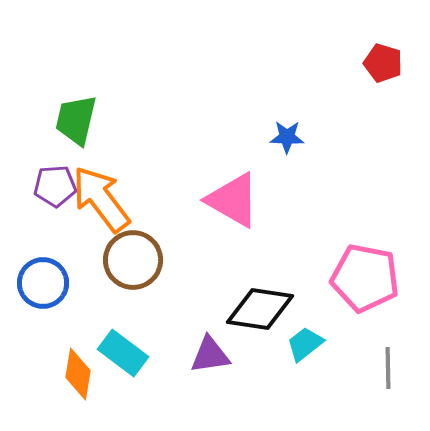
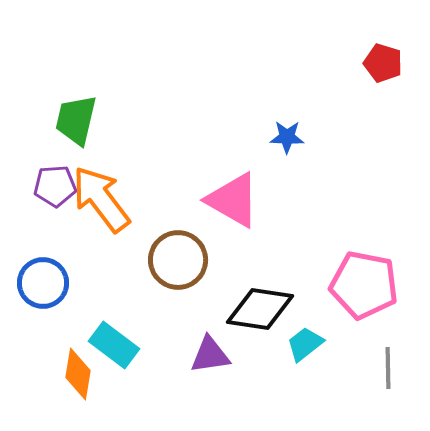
brown circle: moved 45 px right
pink pentagon: moved 1 px left, 7 px down
cyan rectangle: moved 9 px left, 8 px up
